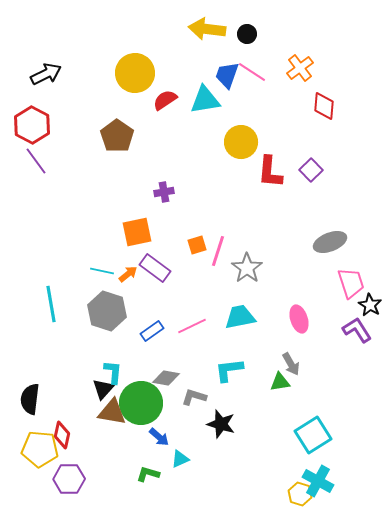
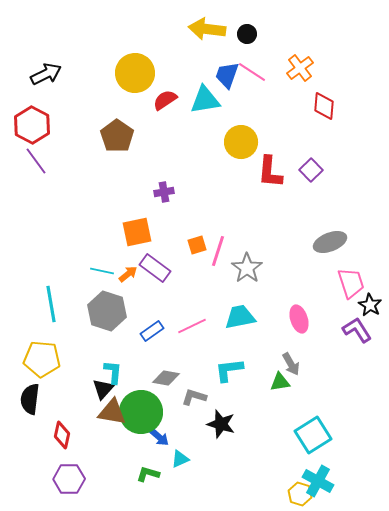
green circle at (141, 403): moved 9 px down
yellow pentagon at (40, 449): moved 2 px right, 90 px up
